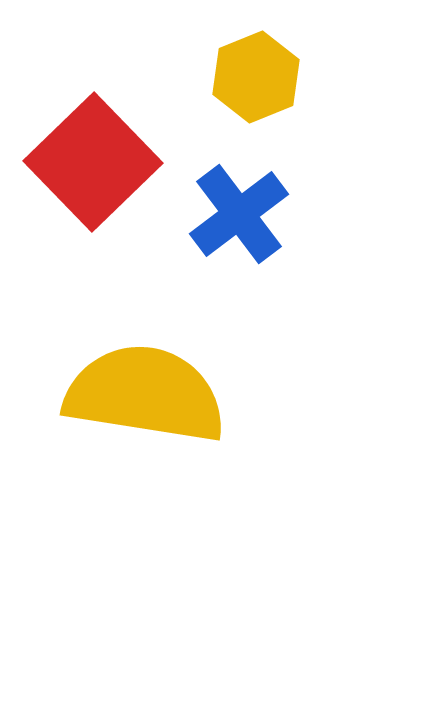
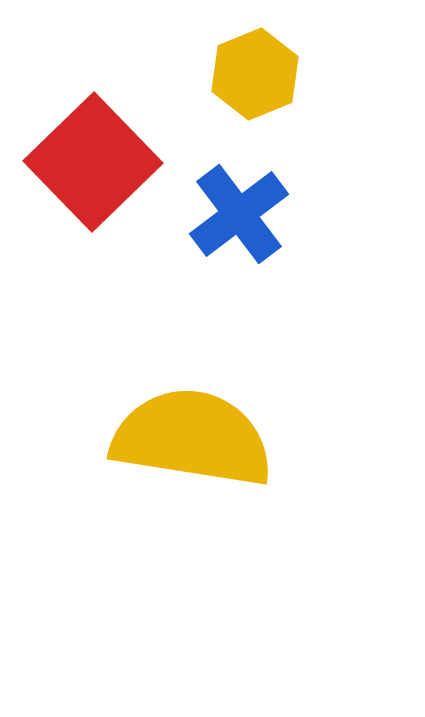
yellow hexagon: moved 1 px left, 3 px up
yellow semicircle: moved 47 px right, 44 px down
